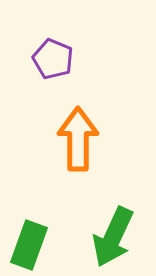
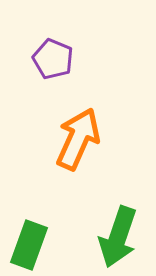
orange arrow: rotated 24 degrees clockwise
green arrow: moved 5 px right; rotated 6 degrees counterclockwise
